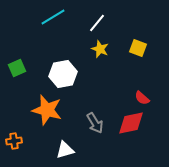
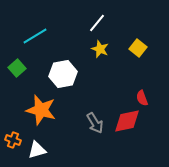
cyan line: moved 18 px left, 19 px down
yellow square: rotated 18 degrees clockwise
green square: rotated 18 degrees counterclockwise
red semicircle: rotated 28 degrees clockwise
orange star: moved 6 px left
red diamond: moved 4 px left, 2 px up
orange cross: moved 1 px left, 1 px up; rotated 28 degrees clockwise
white triangle: moved 28 px left
